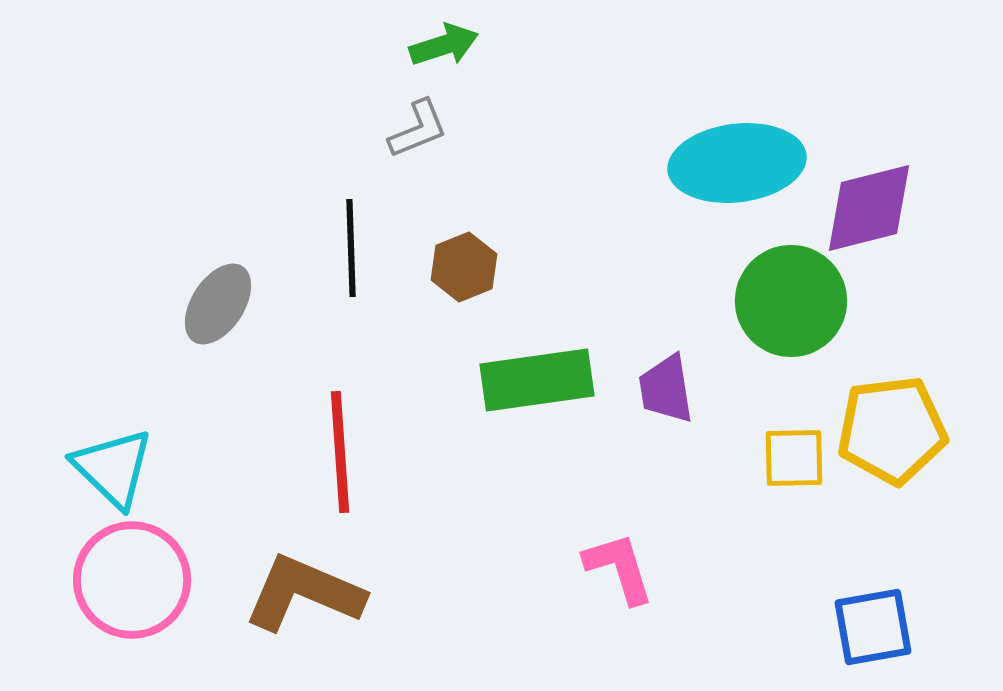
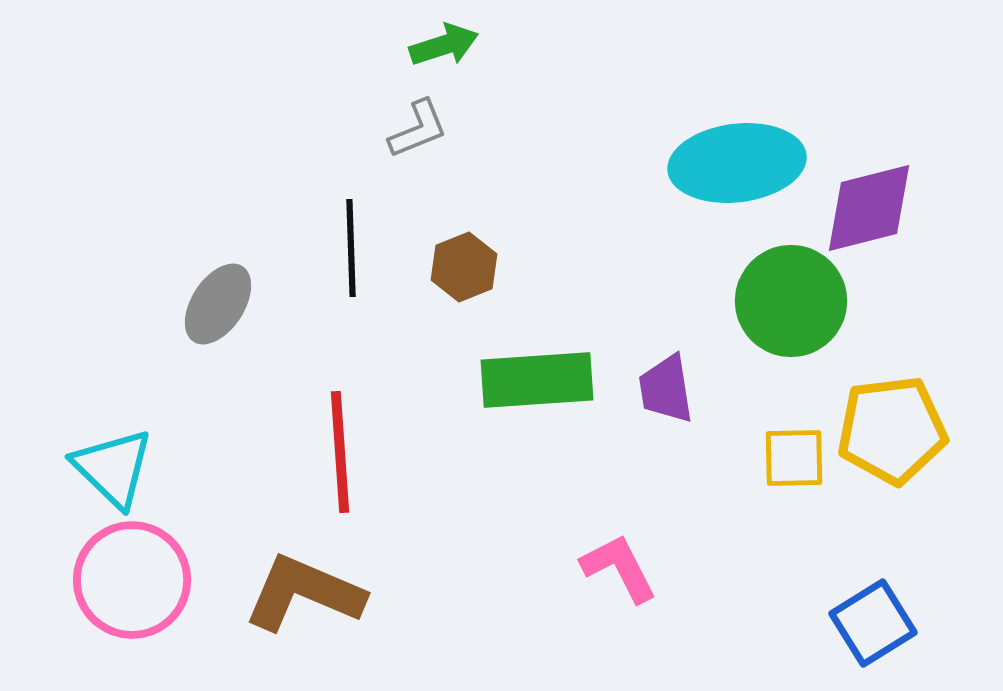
green rectangle: rotated 4 degrees clockwise
pink L-shape: rotated 10 degrees counterclockwise
blue square: moved 4 px up; rotated 22 degrees counterclockwise
